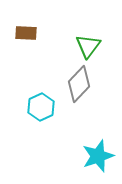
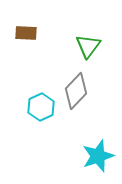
gray diamond: moved 3 px left, 7 px down
